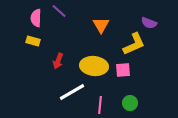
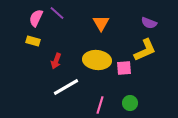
purple line: moved 2 px left, 2 px down
pink semicircle: rotated 24 degrees clockwise
orange triangle: moved 2 px up
yellow L-shape: moved 11 px right, 6 px down
red arrow: moved 2 px left
yellow ellipse: moved 3 px right, 6 px up
pink square: moved 1 px right, 2 px up
white line: moved 6 px left, 5 px up
pink line: rotated 12 degrees clockwise
